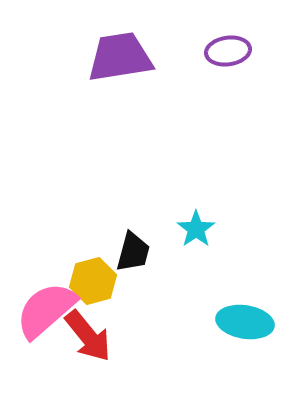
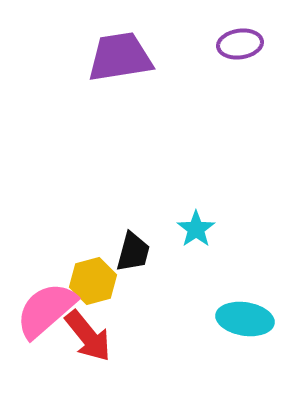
purple ellipse: moved 12 px right, 7 px up
cyan ellipse: moved 3 px up
